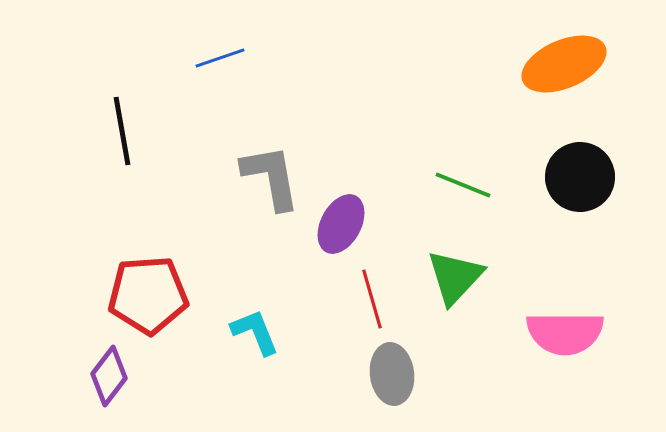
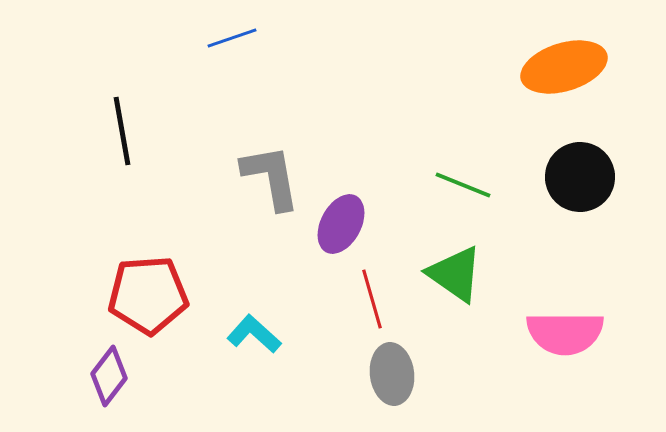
blue line: moved 12 px right, 20 px up
orange ellipse: moved 3 px down; rotated 6 degrees clockwise
green triangle: moved 3 px up; rotated 38 degrees counterclockwise
cyan L-shape: moved 1 px left, 2 px down; rotated 26 degrees counterclockwise
